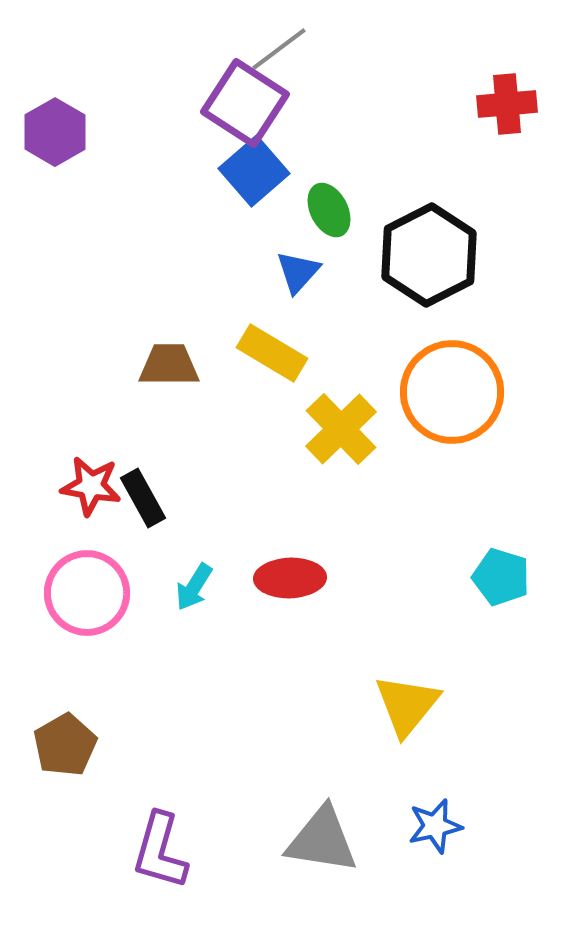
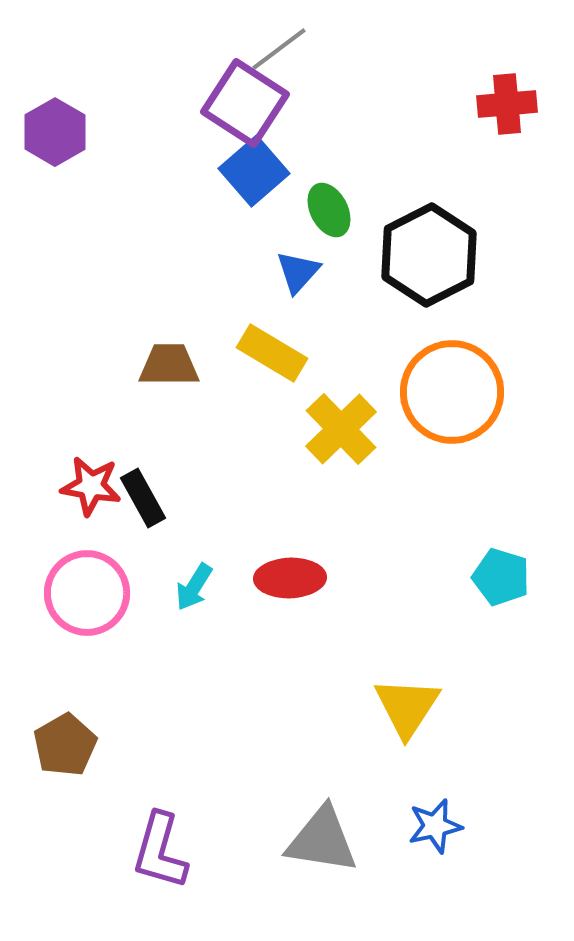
yellow triangle: moved 2 px down; rotated 6 degrees counterclockwise
